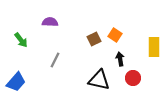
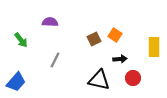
black arrow: rotated 96 degrees clockwise
